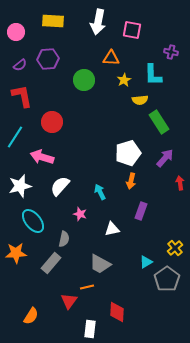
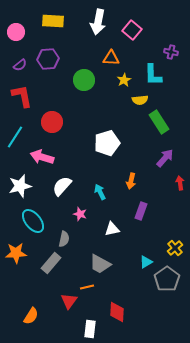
pink square: rotated 30 degrees clockwise
white pentagon: moved 21 px left, 10 px up
white semicircle: moved 2 px right
